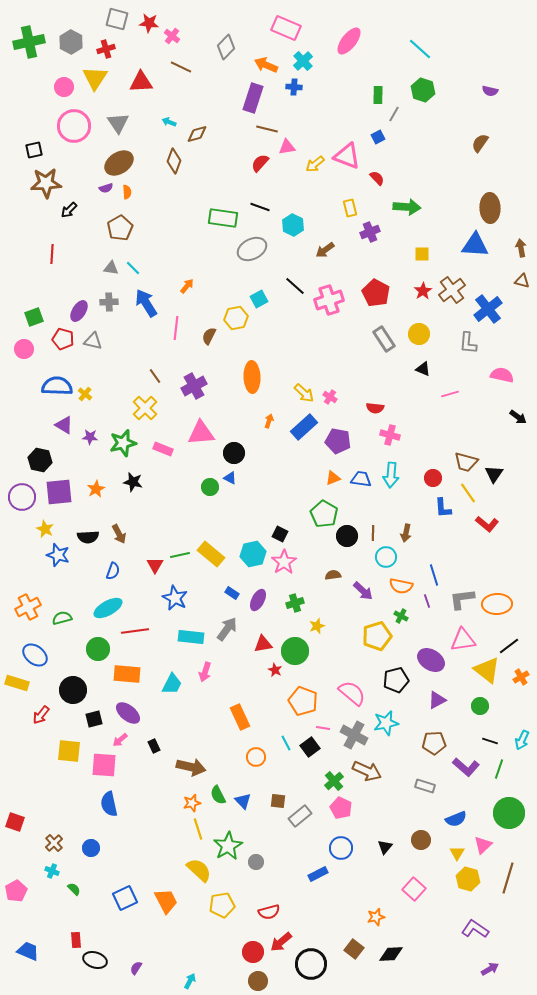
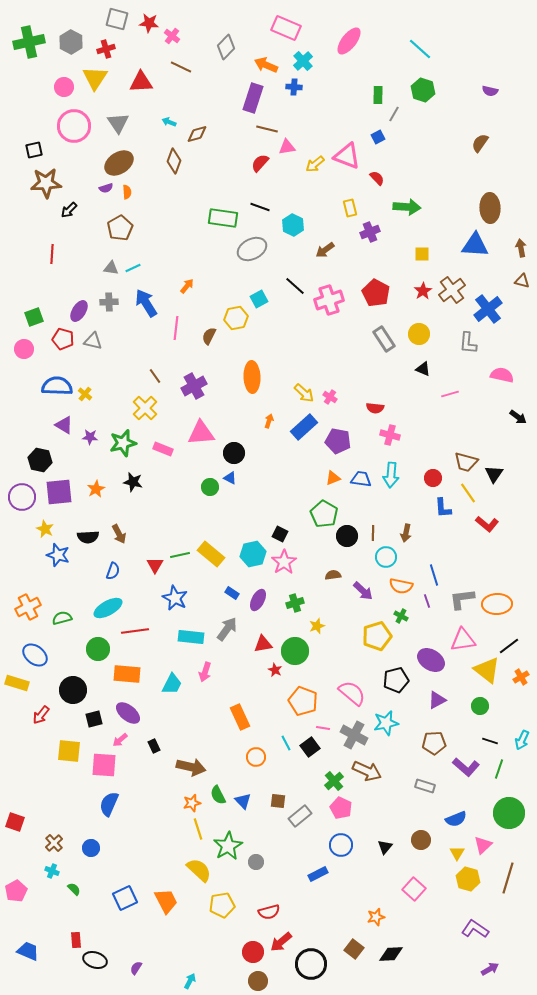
cyan line at (133, 268): rotated 70 degrees counterclockwise
blue semicircle at (109, 804): rotated 35 degrees clockwise
blue circle at (341, 848): moved 3 px up
